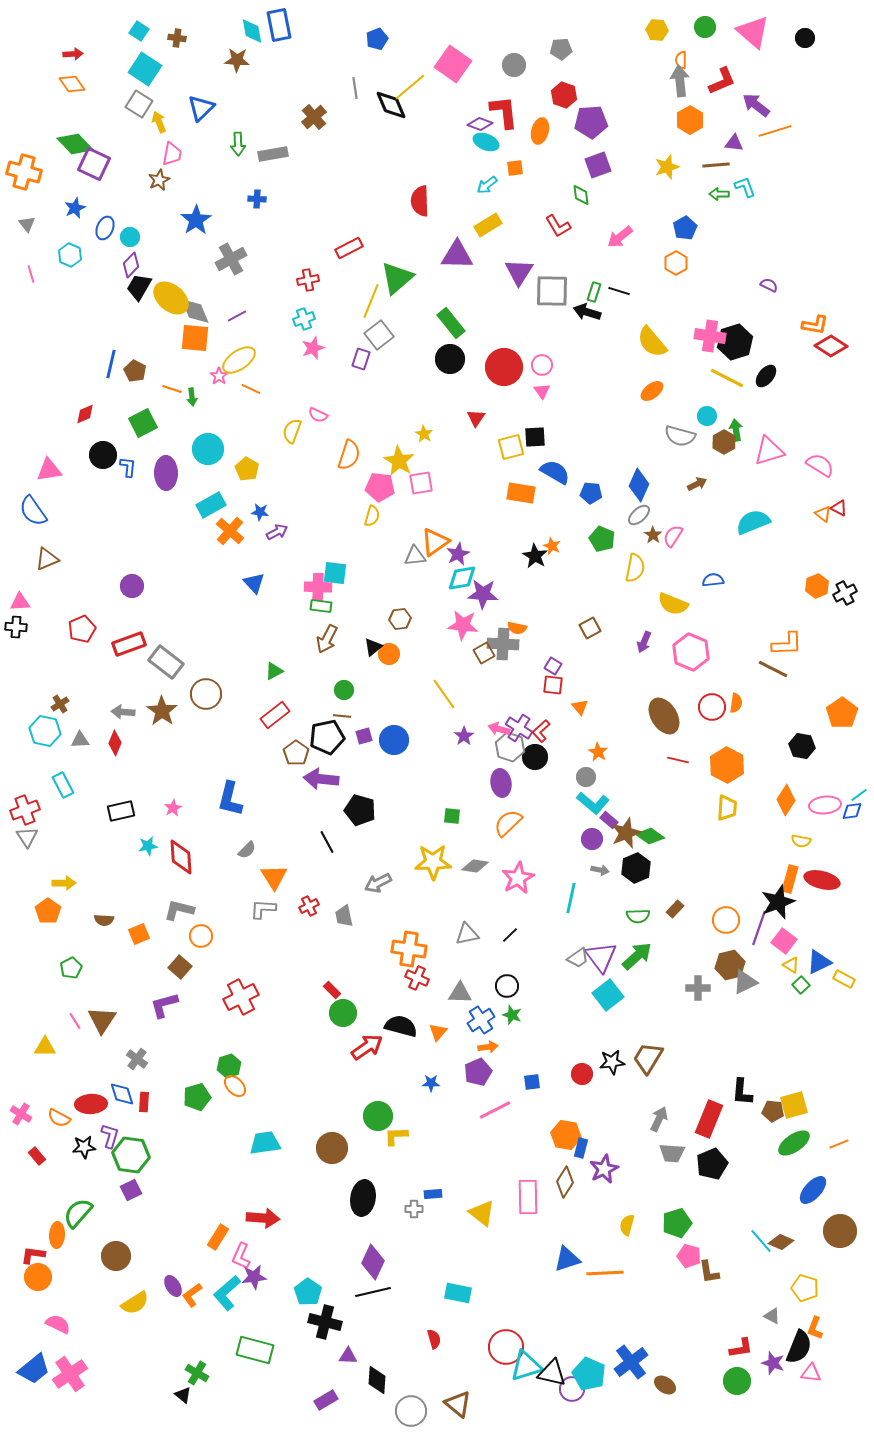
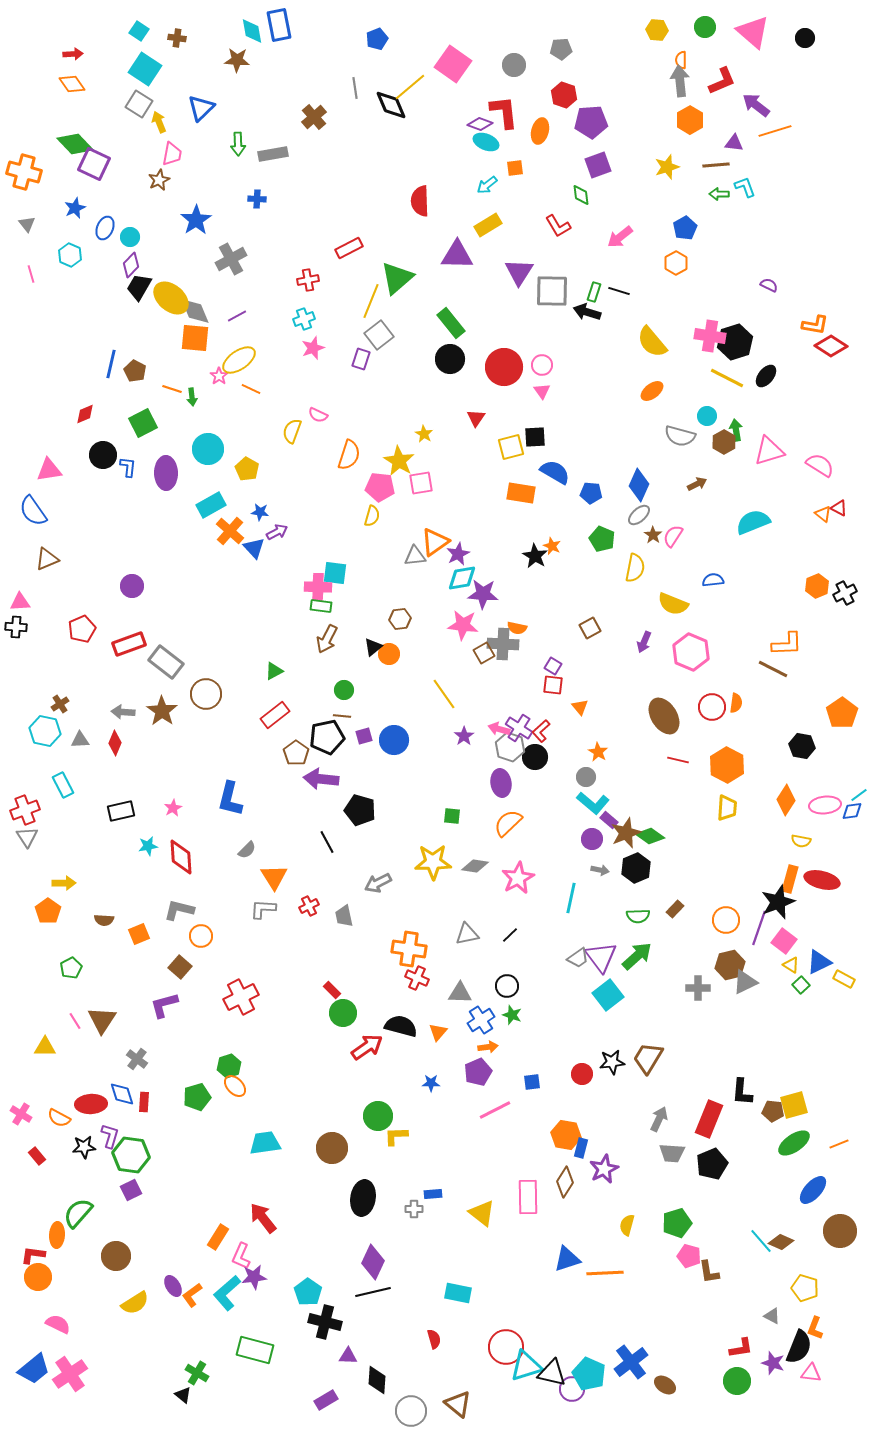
blue triangle at (254, 583): moved 35 px up
red arrow at (263, 1218): rotated 132 degrees counterclockwise
